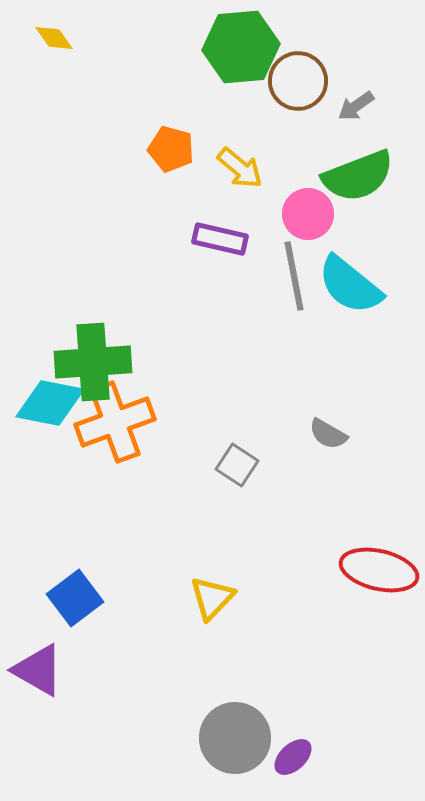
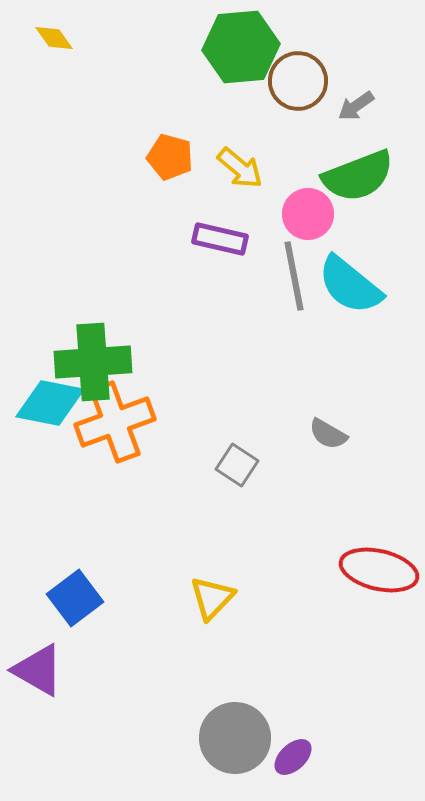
orange pentagon: moved 1 px left, 8 px down
